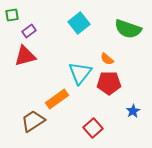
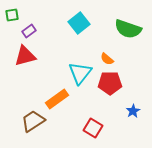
red pentagon: moved 1 px right
red square: rotated 18 degrees counterclockwise
